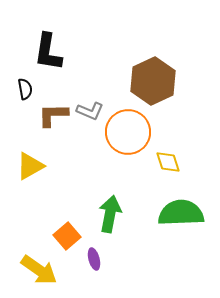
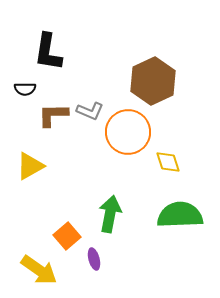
black semicircle: rotated 100 degrees clockwise
green semicircle: moved 1 px left, 2 px down
